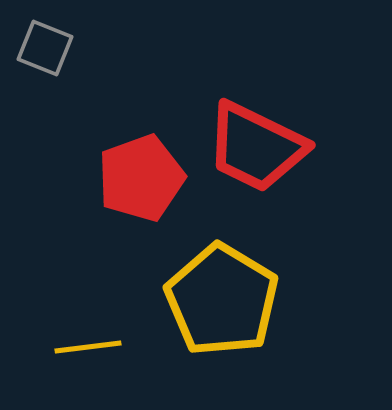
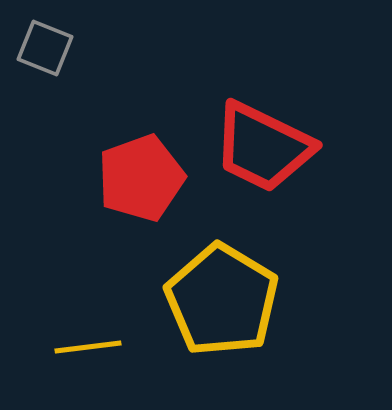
red trapezoid: moved 7 px right
